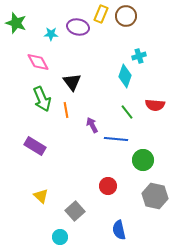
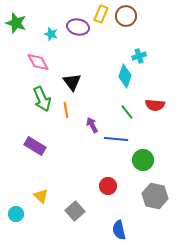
cyan star: rotated 16 degrees clockwise
cyan circle: moved 44 px left, 23 px up
